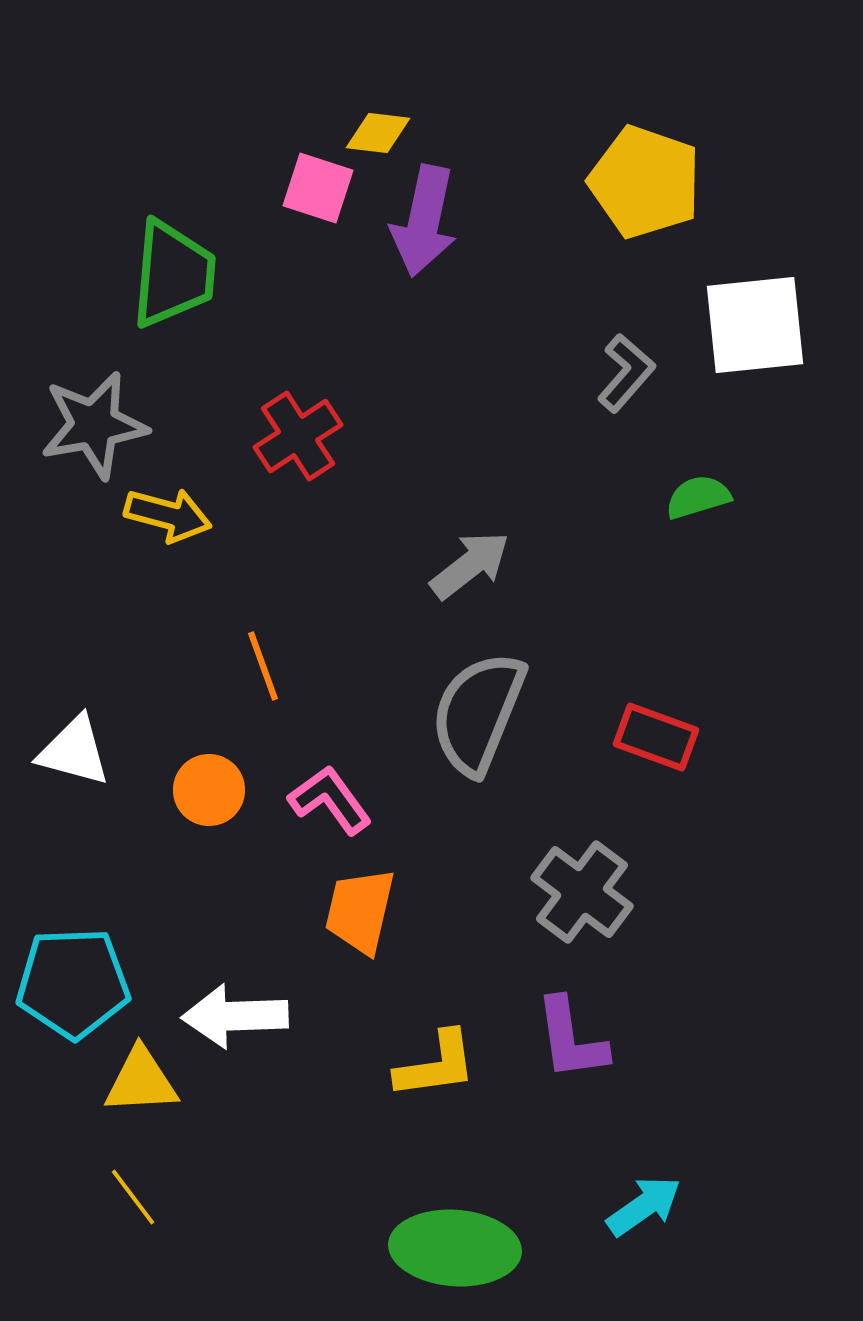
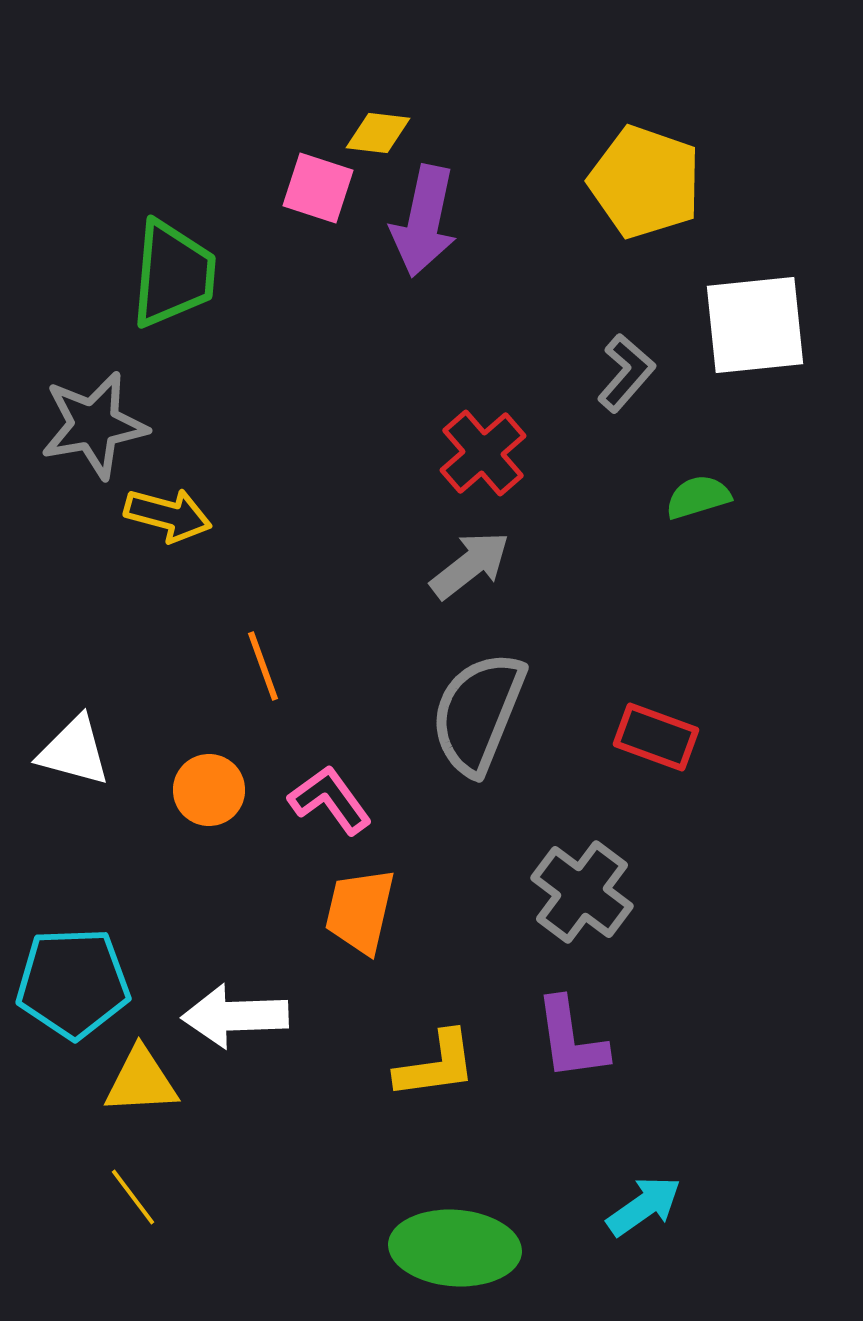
red cross: moved 185 px right, 17 px down; rotated 8 degrees counterclockwise
